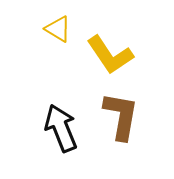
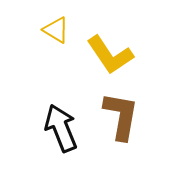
yellow triangle: moved 2 px left, 1 px down
